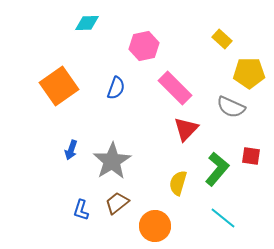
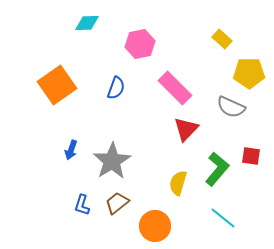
pink hexagon: moved 4 px left, 2 px up
orange square: moved 2 px left, 1 px up
blue L-shape: moved 1 px right, 5 px up
